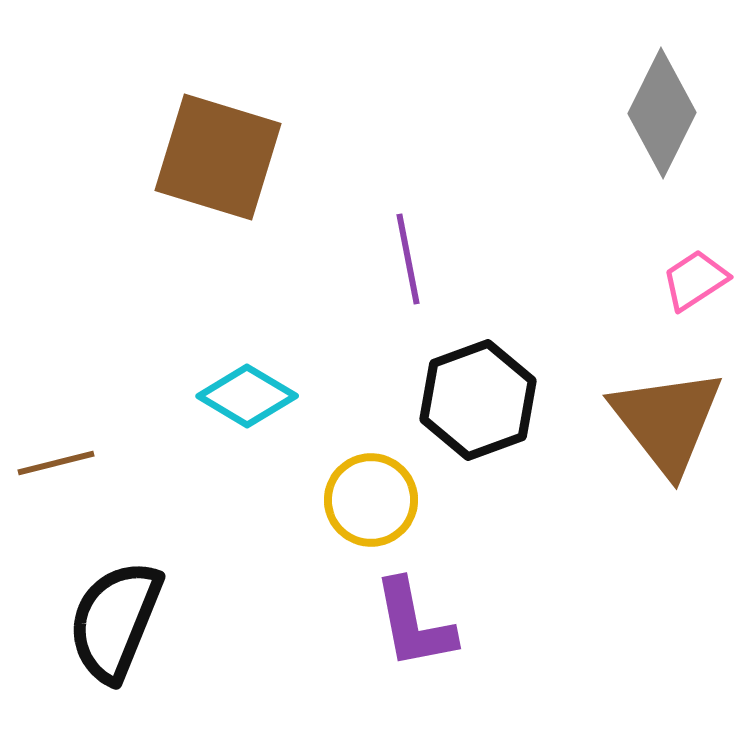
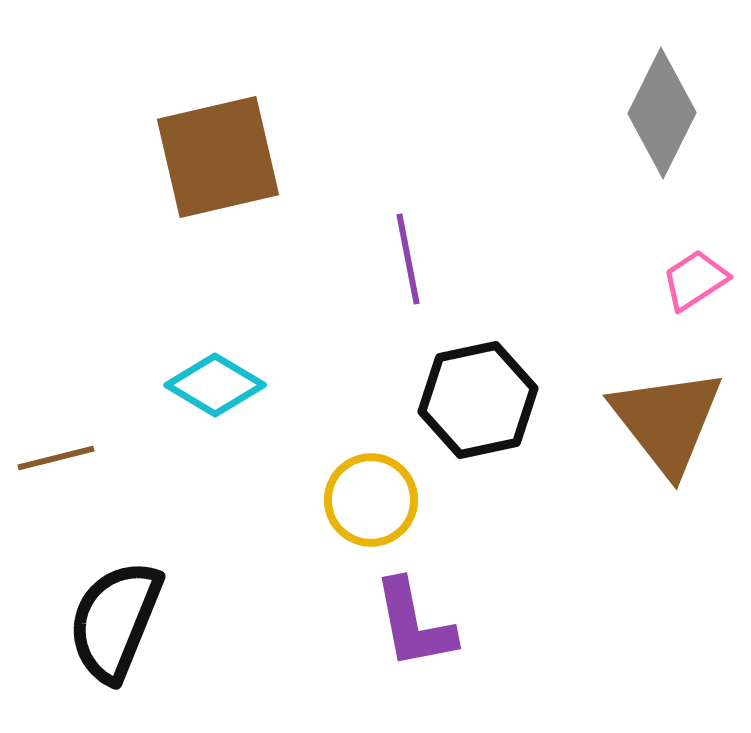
brown square: rotated 30 degrees counterclockwise
cyan diamond: moved 32 px left, 11 px up
black hexagon: rotated 8 degrees clockwise
brown line: moved 5 px up
